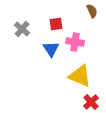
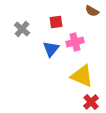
brown semicircle: rotated 144 degrees clockwise
red square: moved 2 px up
pink cross: rotated 24 degrees counterclockwise
blue triangle: rotated 12 degrees clockwise
yellow triangle: moved 2 px right
